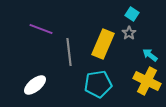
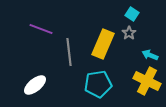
cyan arrow: rotated 14 degrees counterclockwise
